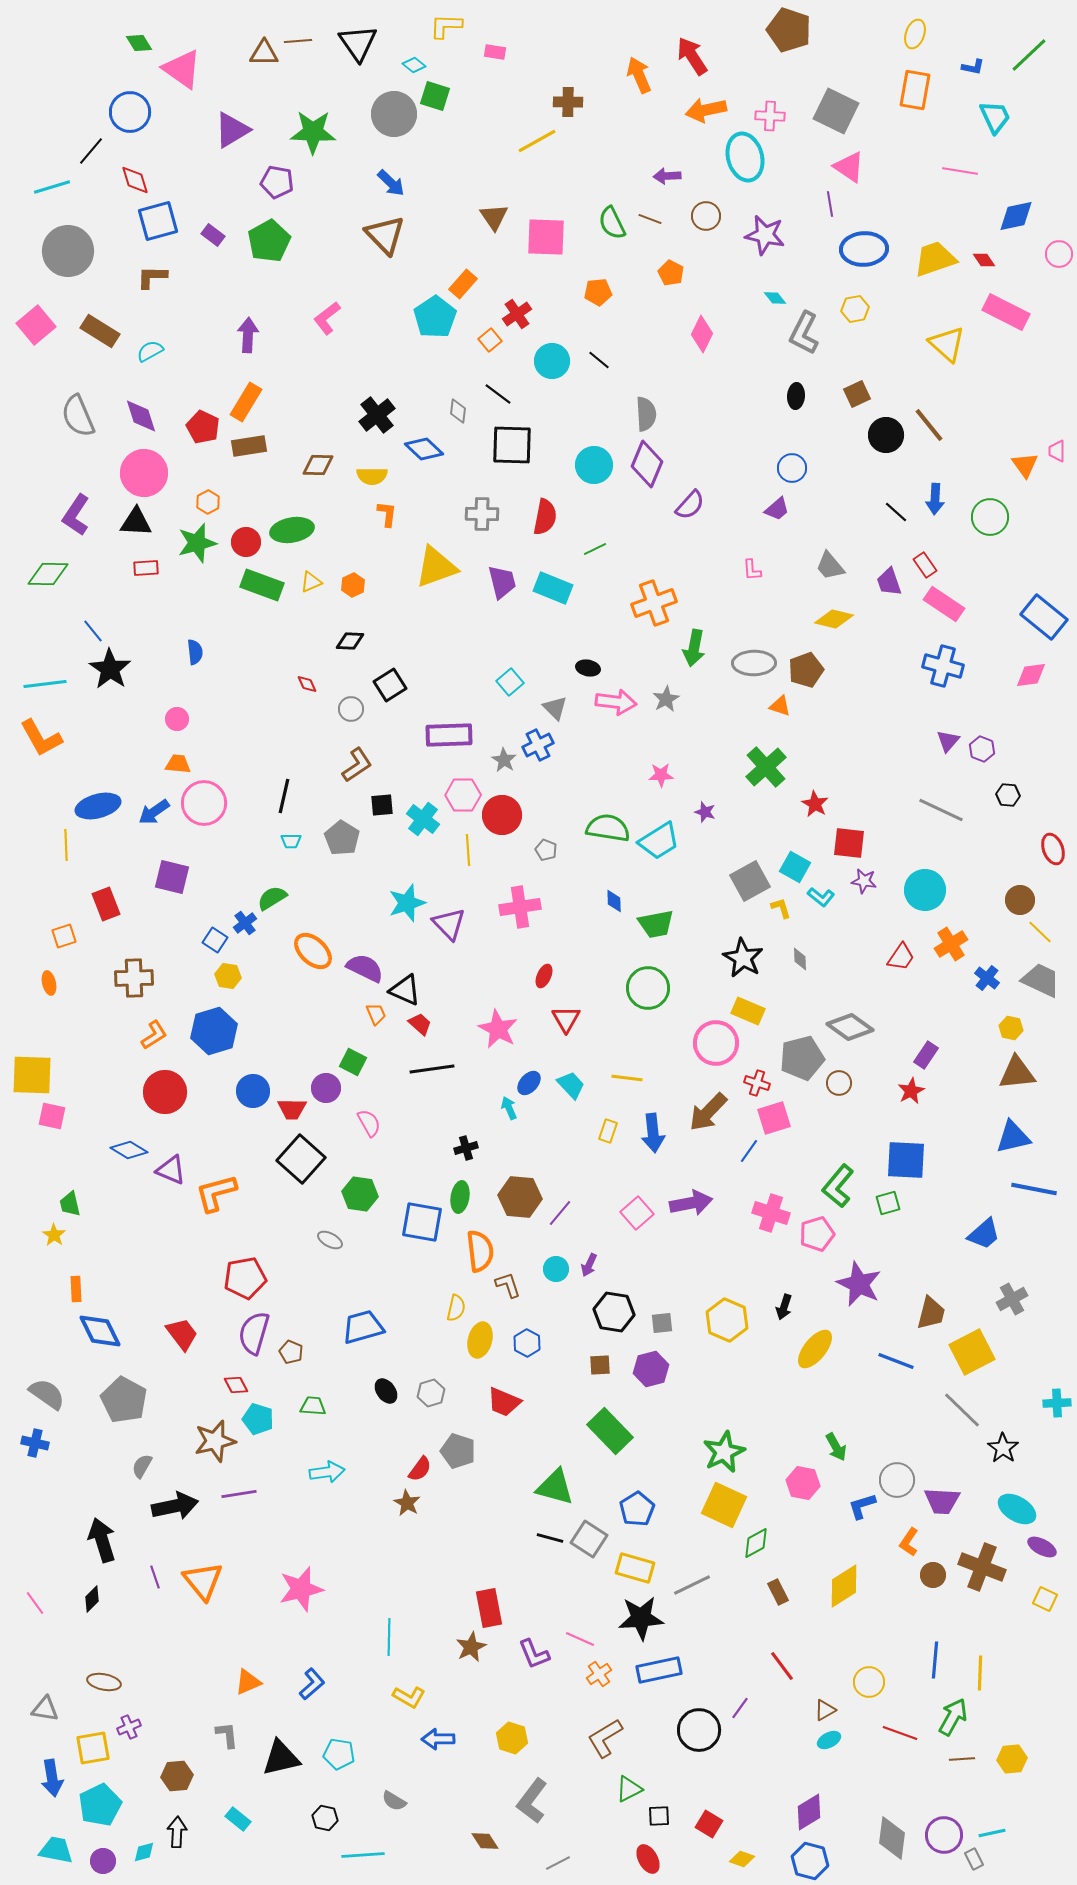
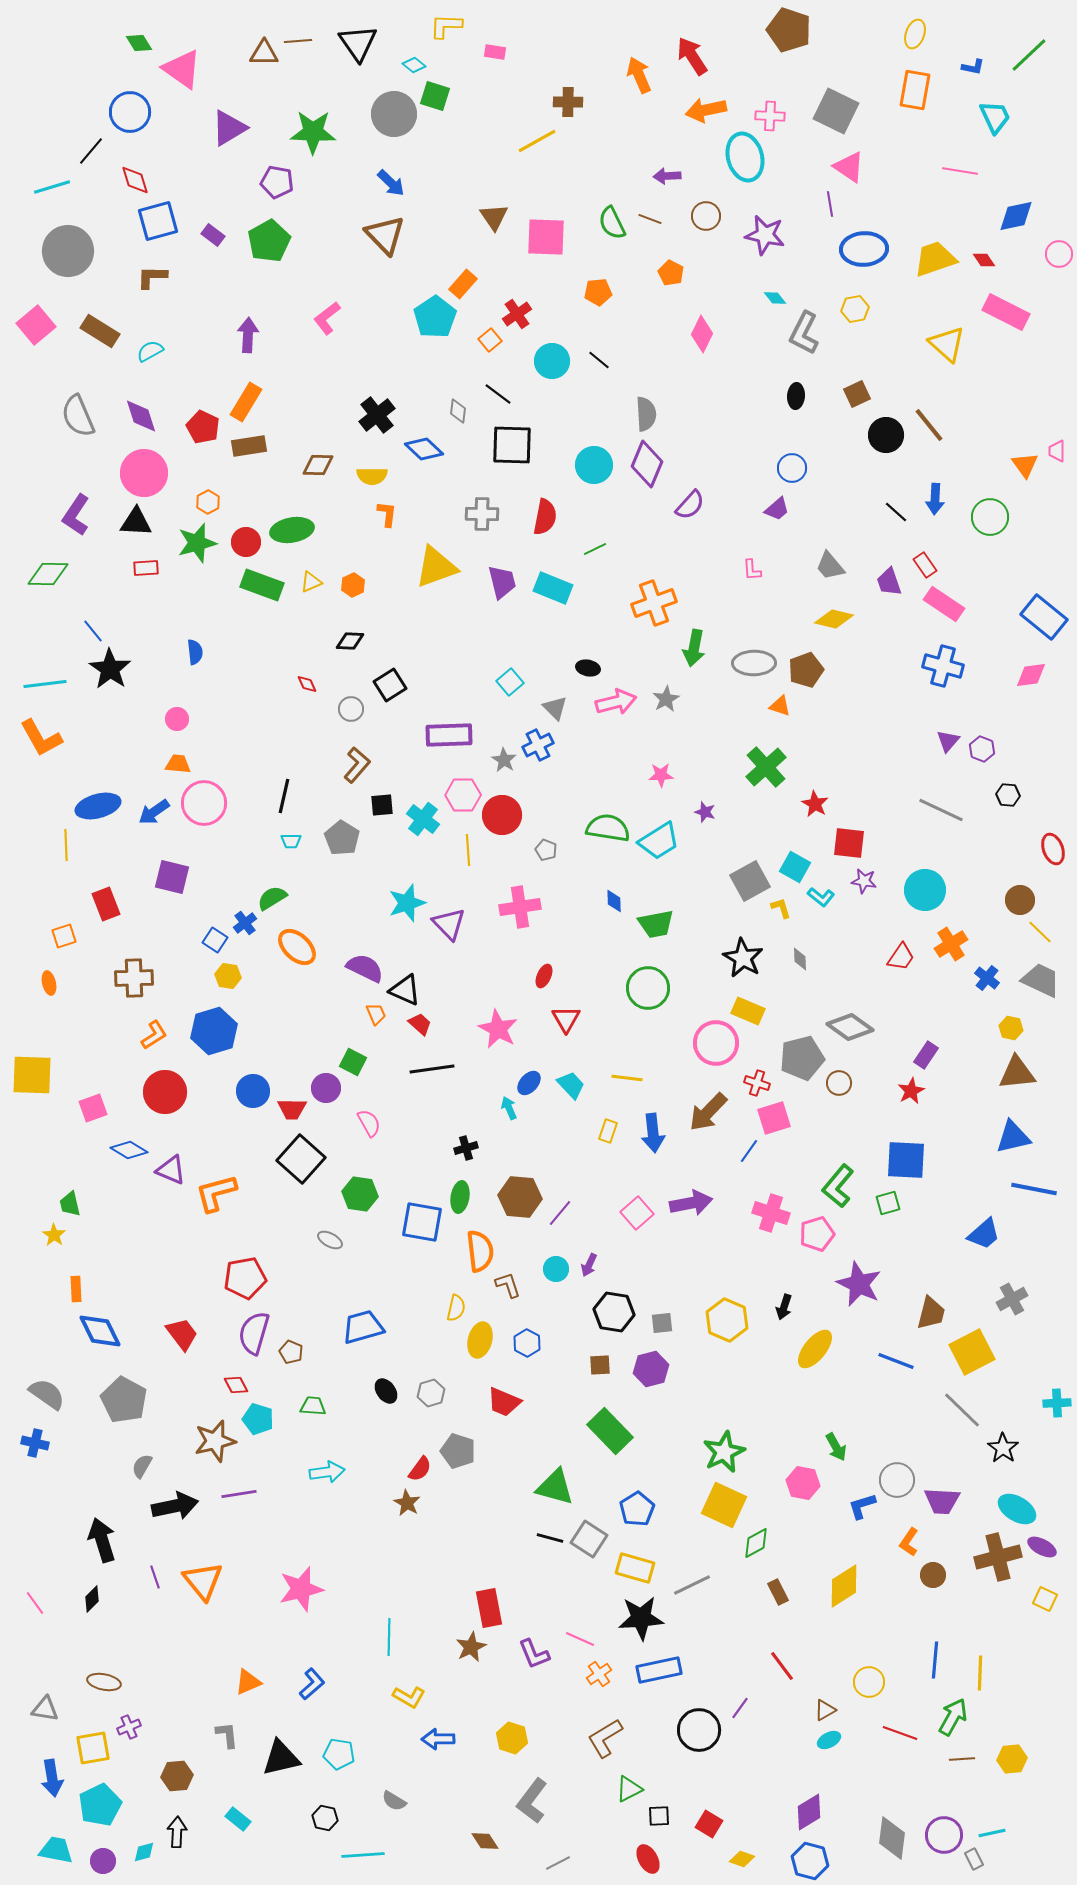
purple triangle at (232, 130): moved 3 px left, 2 px up
pink arrow at (616, 702): rotated 21 degrees counterclockwise
brown L-shape at (357, 765): rotated 15 degrees counterclockwise
orange ellipse at (313, 951): moved 16 px left, 4 px up
pink square at (52, 1116): moved 41 px right, 8 px up; rotated 32 degrees counterclockwise
brown cross at (982, 1567): moved 16 px right, 10 px up; rotated 36 degrees counterclockwise
